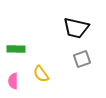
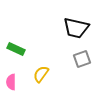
green rectangle: rotated 24 degrees clockwise
yellow semicircle: rotated 72 degrees clockwise
pink semicircle: moved 2 px left, 1 px down
